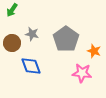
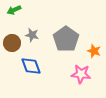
green arrow: moved 2 px right; rotated 32 degrees clockwise
gray star: moved 1 px down
pink star: moved 1 px left, 1 px down
